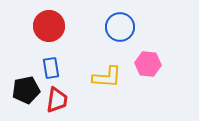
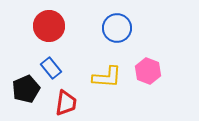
blue circle: moved 3 px left, 1 px down
pink hexagon: moved 7 px down; rotated 15 degrees clockwise
blue rectangle: rotated 30 degrees counterclockwise
black pentagon: moved 1 px up; rotated 12 degrees counterclockwise
red trapezoid: moved 9 px right, 3 px down
